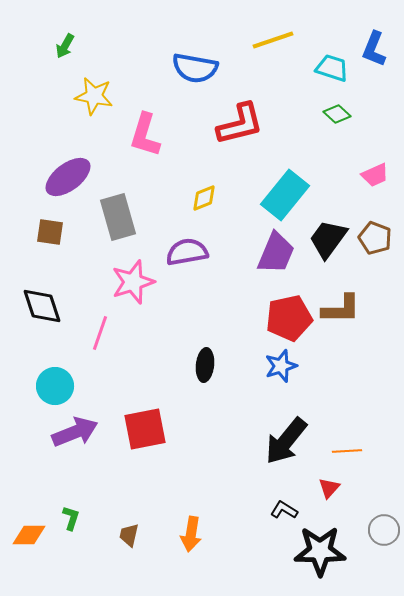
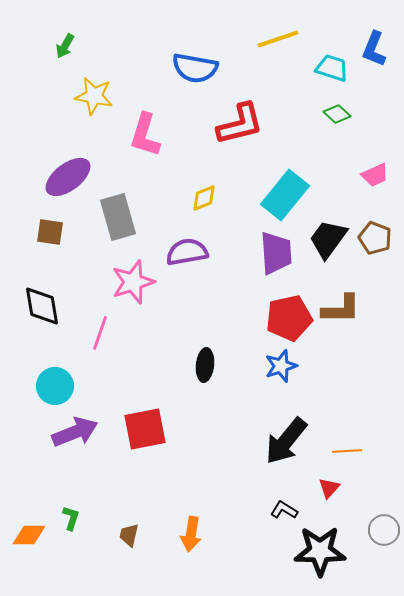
yellow line: moved 5 px right, 1 px up
purple trapezoid: rotated 27 degrees counterclockwise
black diamond: rotated 9 degrees clockwise
